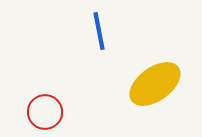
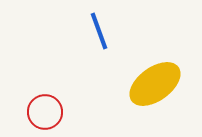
blue line: rotated 9 degrees counterclockwise
